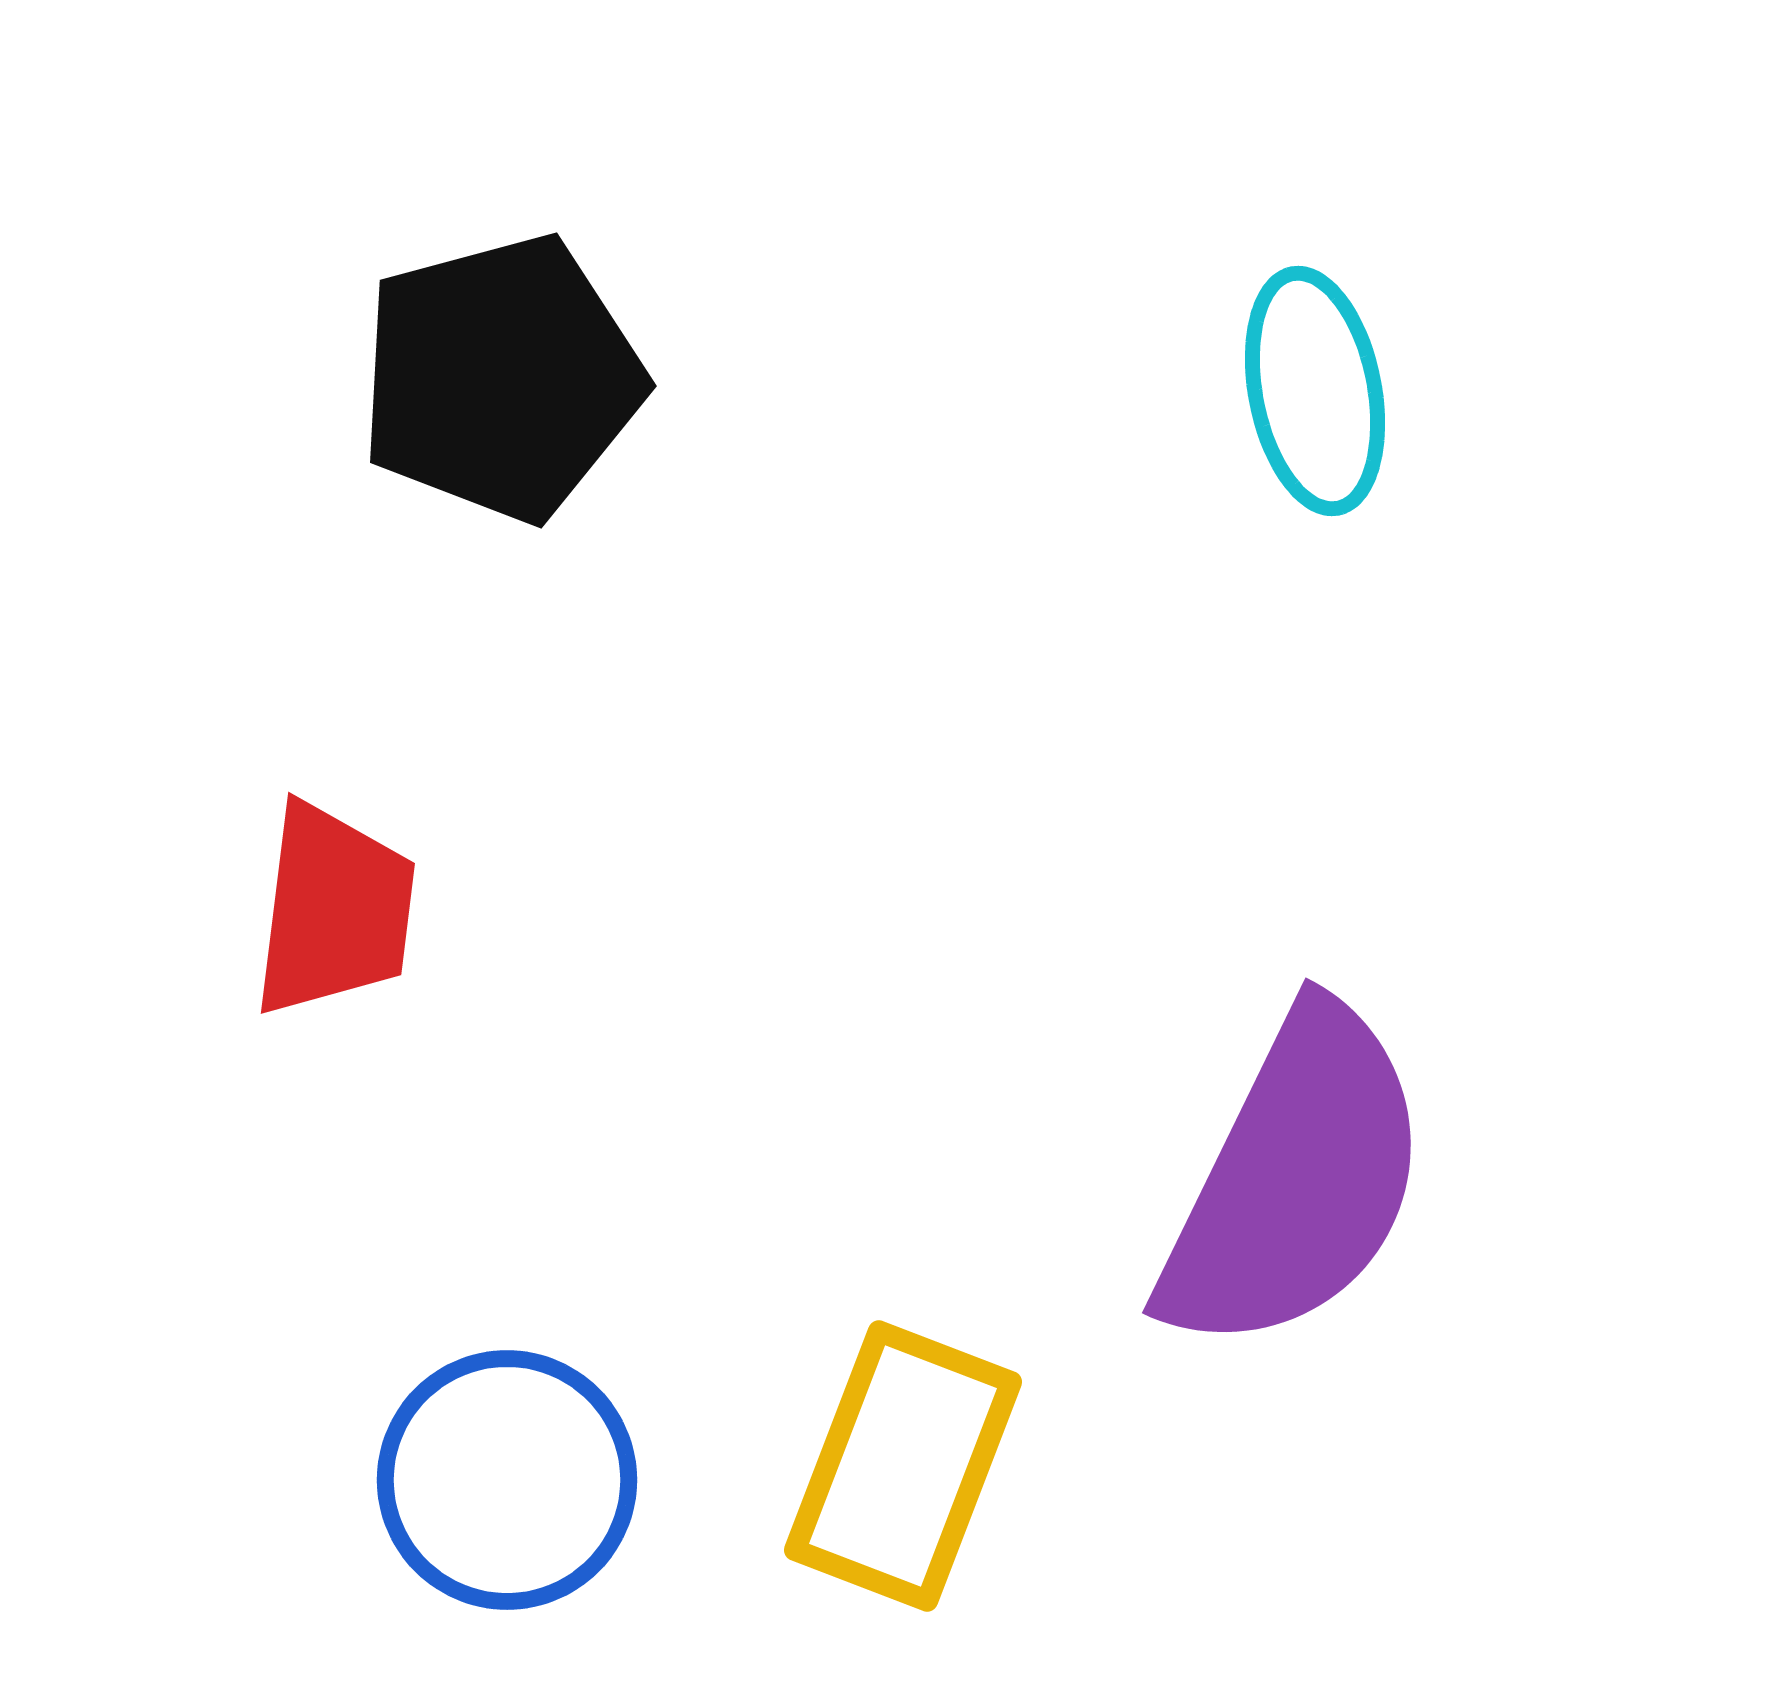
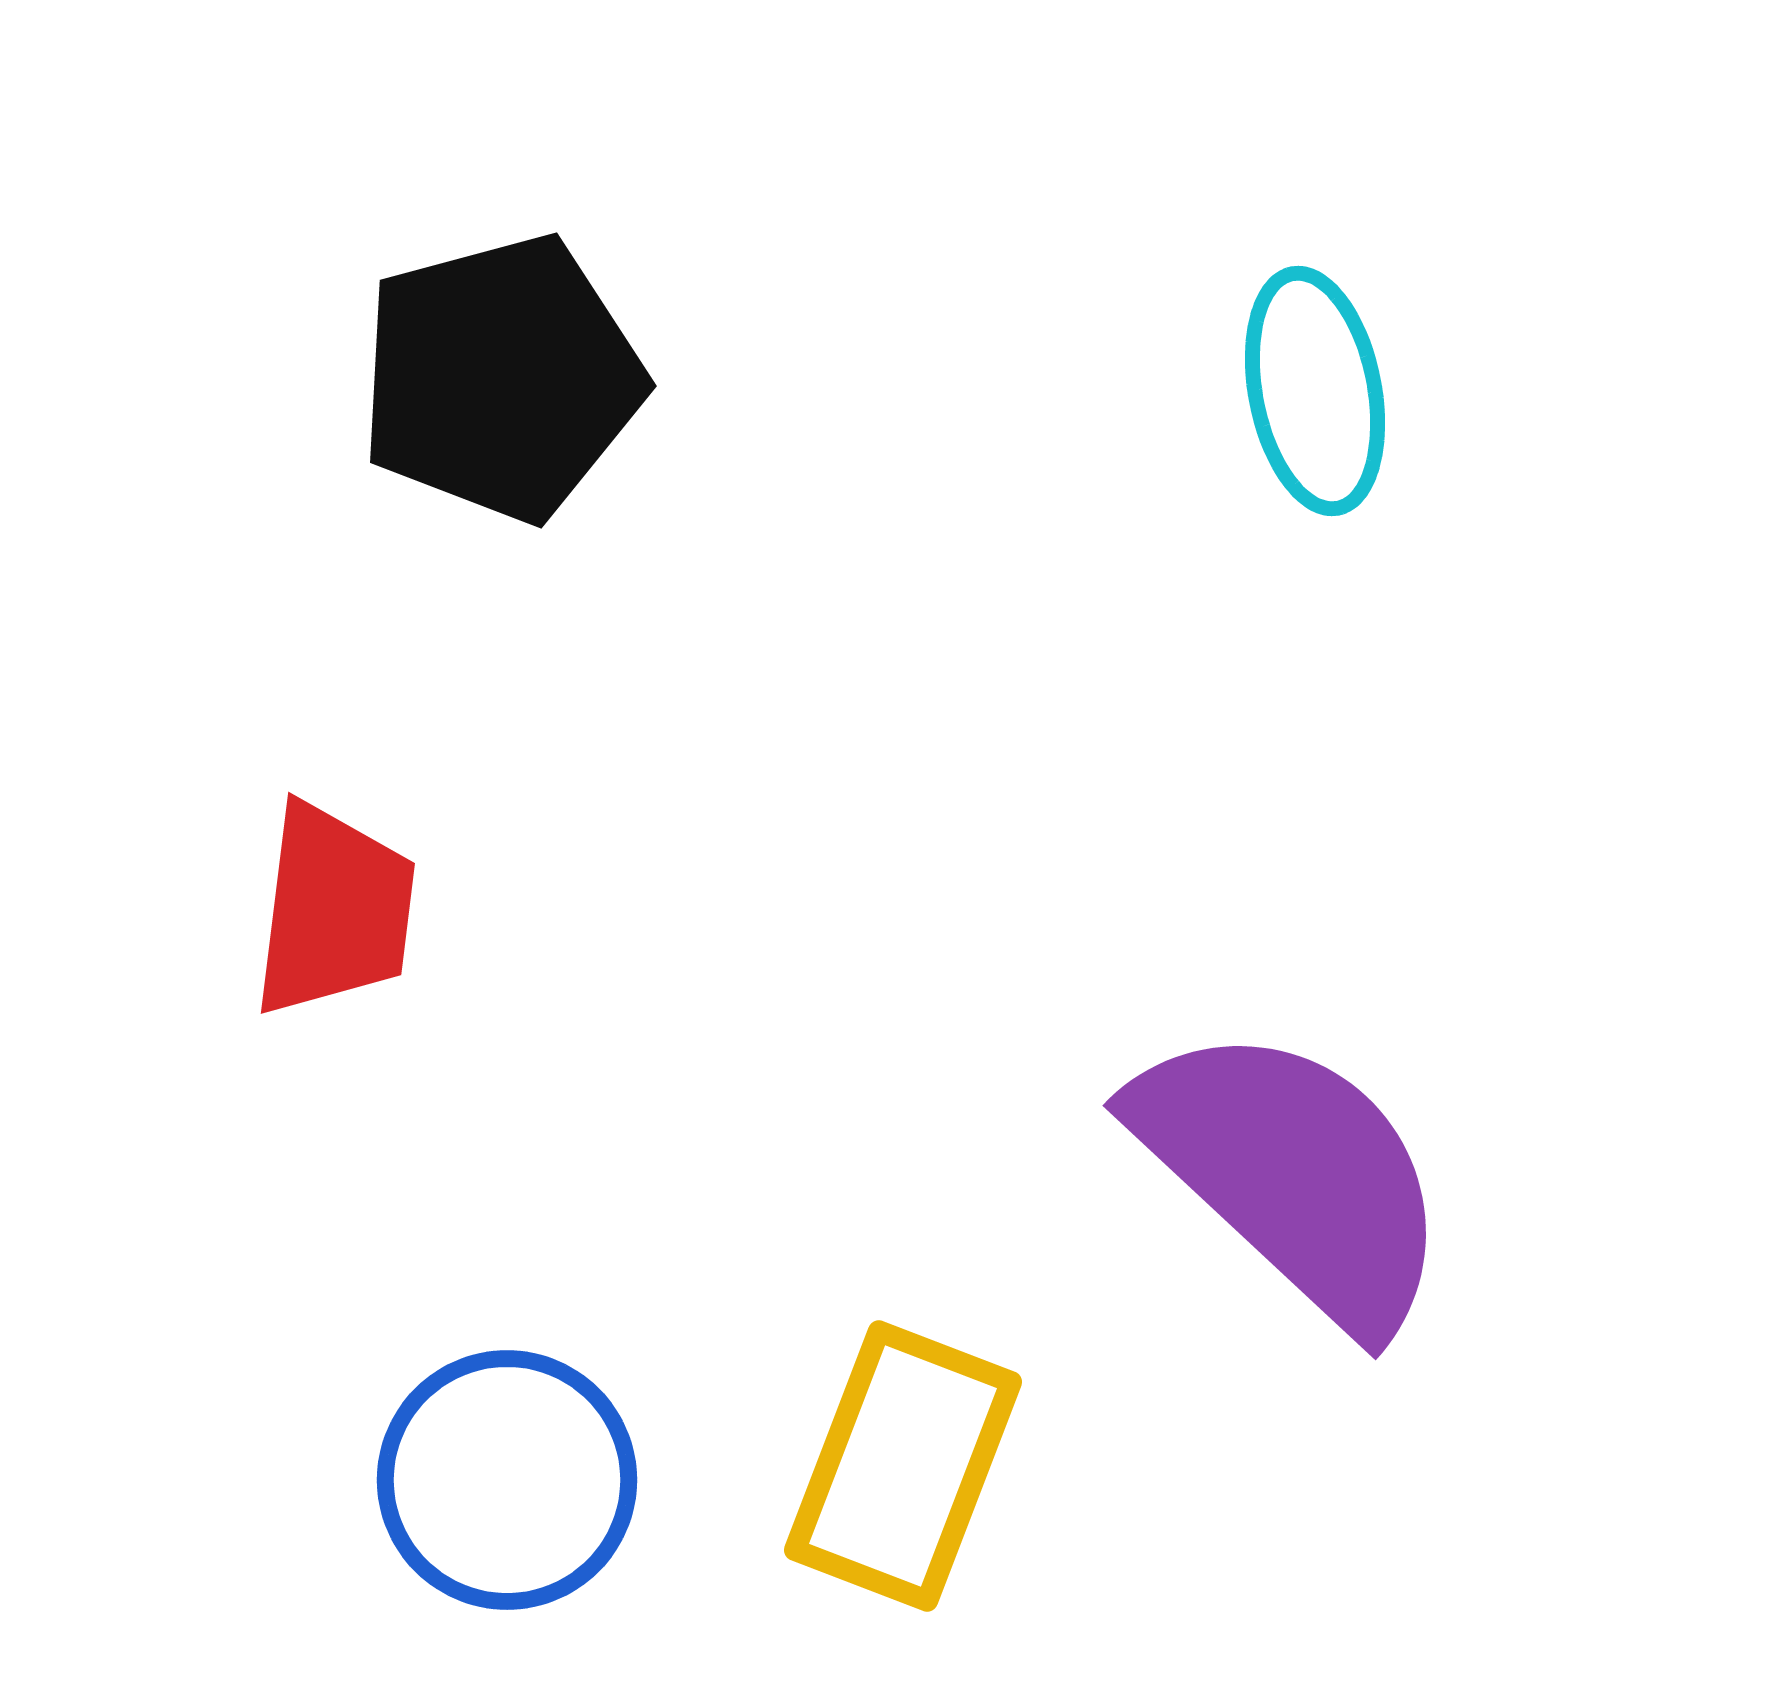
purple semicircle: moved 2 px left, 5 px up; rotated 73 degrees counterclockwise
